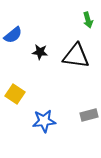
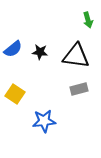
blue semicircle: moved 14 px down
gray rectangle: moved 10 px left, 26 px up
